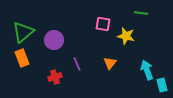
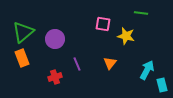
purple circle: moved 1 px right, 1 px up
cyan arrow: rotated 48 degrees clockwise
